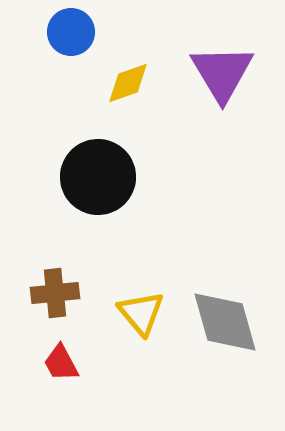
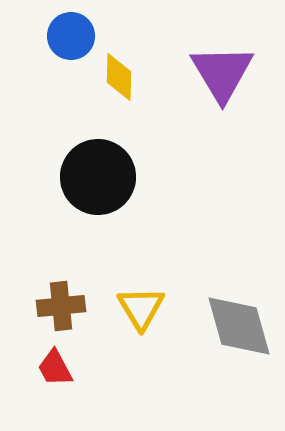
blue circle: moved 4 px down
yellow diamond: moved 9 px left, 6 px up; rotated 69 degrees counterclockwise
brown cross: moved 6 px right, 13 px down
yellow triangle: moved 5 px up; rotated 9 degrees clockwise
gray diamond: moved 14 px right, 4 px down
red trapezoid: moved 6 px left, 5 px down
